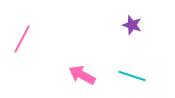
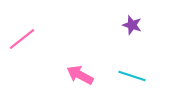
pink line: rotated 24 degrees clockwise
pink arrow: moved 2 px left
